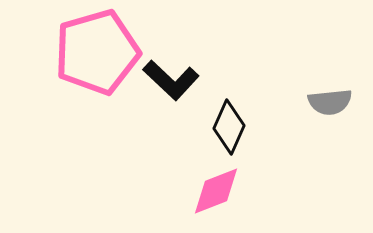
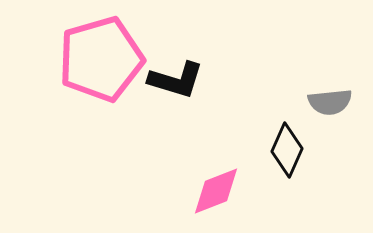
pink pentagon: moved 4 px right, 7 px down
black L-shape: moved 5 px right; rotated 26 degrees counterclockwise
black diamond: moved 58 px right, 23 px down
